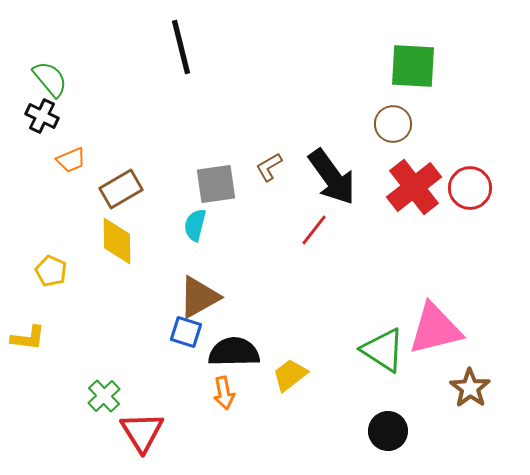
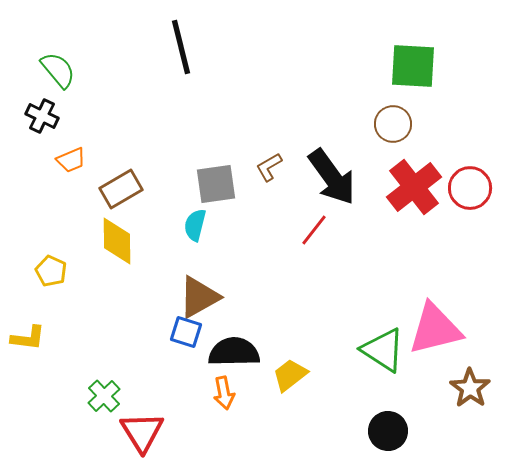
green semicircle: moved 8 px right, 9 px up
